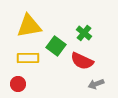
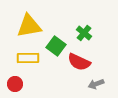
red semicircle: moved 3 px left, 1 px down
red circle: moved 3 px left
